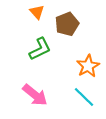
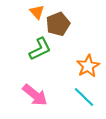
brown pentagon: moved 9 px left
